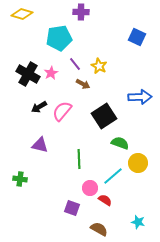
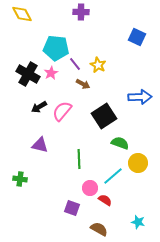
yellow diamond: rotated 45 degrees clockwise
cyan pentagon: moved 3 px left, 10 px down; rotated 15 degrees clockwise
yellow star: moved 1 px left, 1 px up
